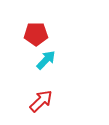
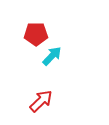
cyan arrow: moved 6 px right, 4 px up
